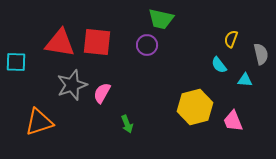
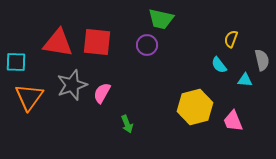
red triangle: moved 2 px left
gray semicircle: moved 1 px right, 6 px down
orange triangle: moved 10 px left, 25 px up; rotated 36 degrees counterclockwise
